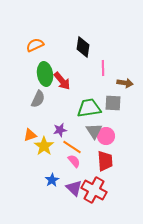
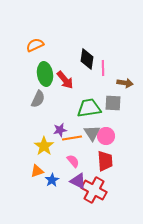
black diamond: moved 4 px right, 12 px down
red arrow: moved 3 px right, 1 px up
gray triangle: moved 2 px left, 2 px down
orange triangle: moved 7 px right, 36 px down
orange line: moved 9 px up; rotated 42 degrees counterclockwise
pink semicircle: moved 1 px left
purple triangle: moved 4 px right, 7 px up; rotated 18 degrees counterclockwise
